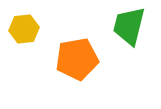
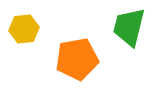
green trapezoid: moved 1 px down
